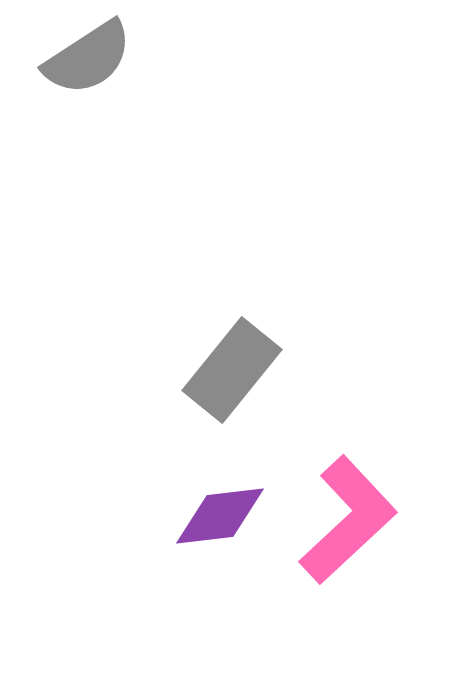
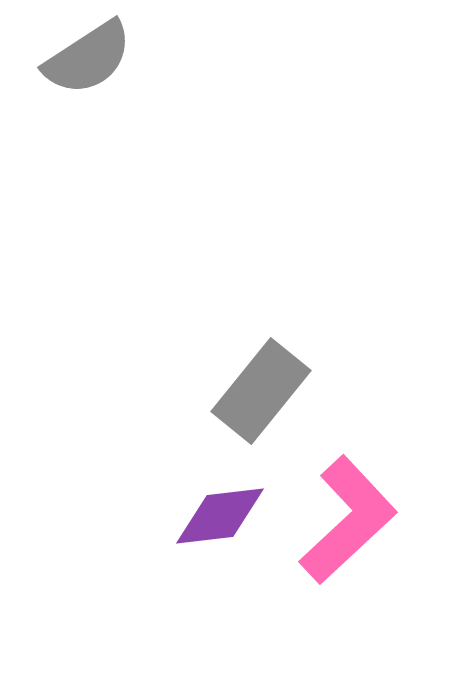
gray rectangle: moved 29 px right, 21 px down
